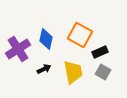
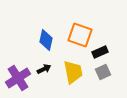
orange square: rotated 10 degrees counterclockwise
blue diamond: moved 1 px down
purple cross: moved 29 px down
gray square: rotated 35 degrees clockwise
